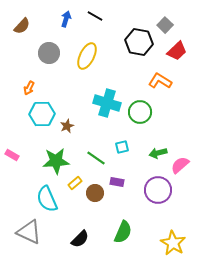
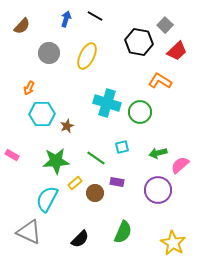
cyan semicircle: rotated 52 degrees clockwise
